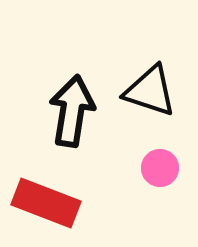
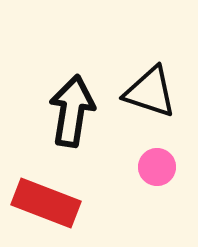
black triangle: moved 1 px down
pink circle: moved 3 px left, 1 px up
